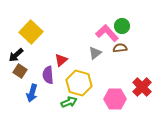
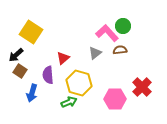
green circle: moved 1 px right
yellow square: rotated 10 degrees counterclockwise
brown semicircle: moved 2 px down
red triangle: moved 2 px right, 2 px up
